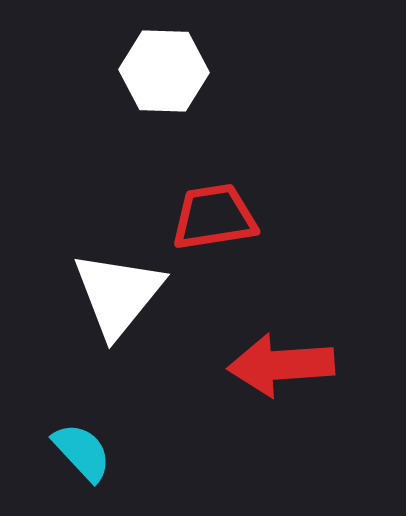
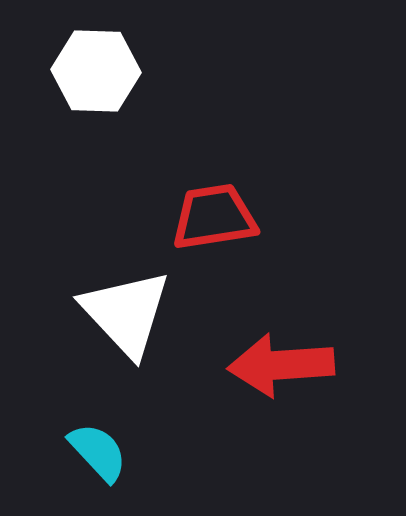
white hexagon: moved 68 px left
white triangle: moved 8 px right, 19 px down; rotated 22 degrees counterclockwise
cyan semicircle: moved 16 px right
